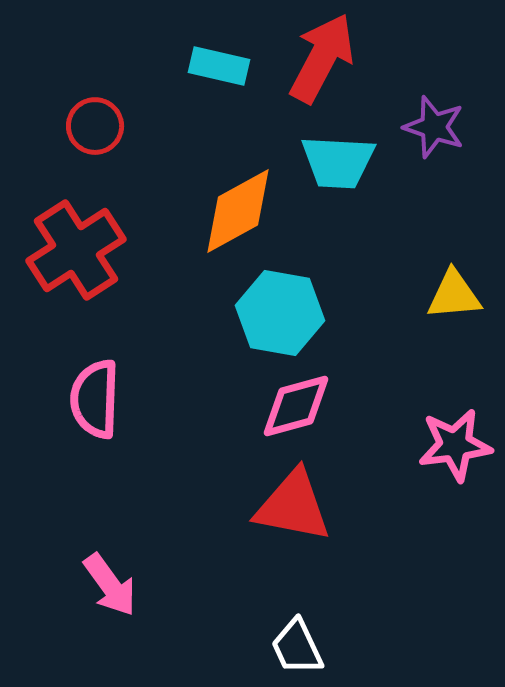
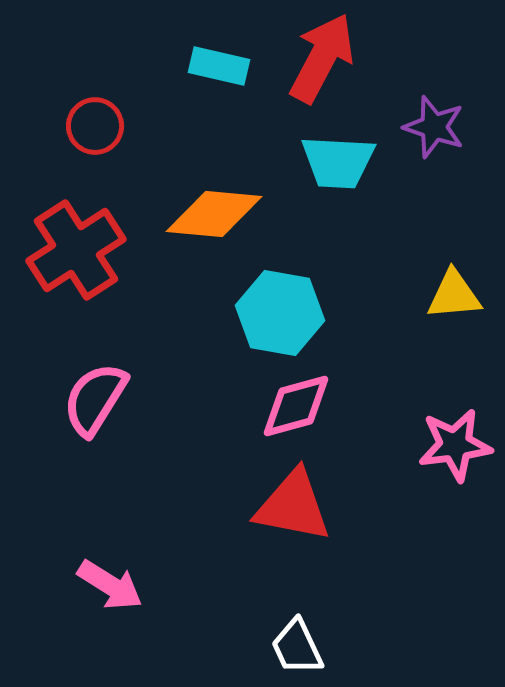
orange diamond: moved 24 px left, 3 px down; rotated 34 degrees clockwise
pink semicircle: rotated 30 degrees clockwise
pink arrow: rotated 22 degrees counterclockwise
